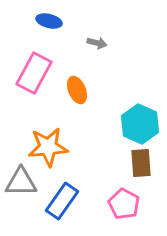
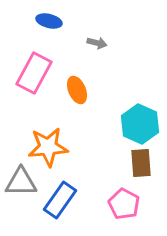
blue rectangle: moved 2 px left, 1 px up
